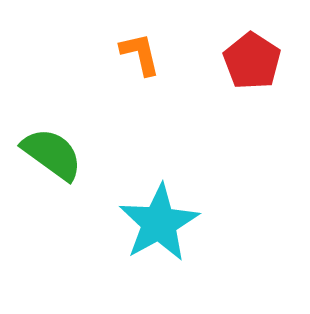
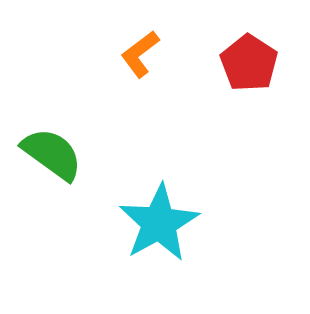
orange L-shape: rotated 114 degrees counterclockwise
red pentagon: moved 3 px left, 2 px down
